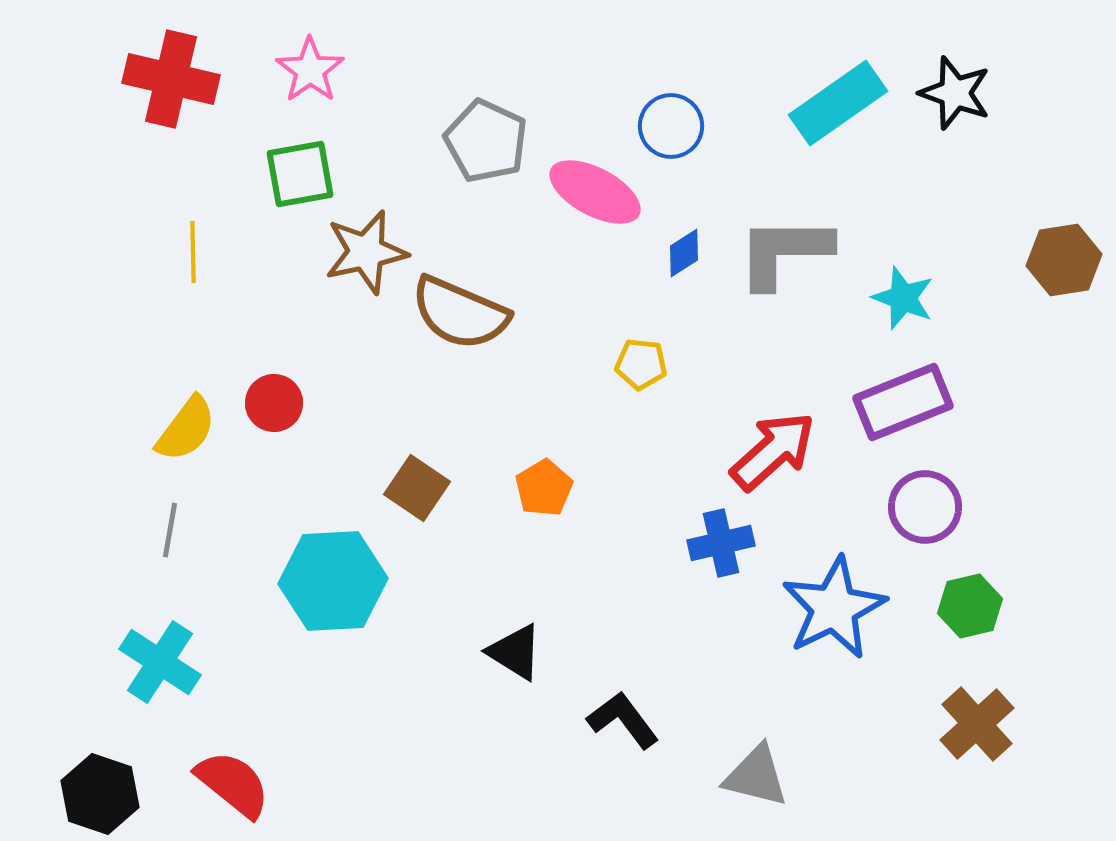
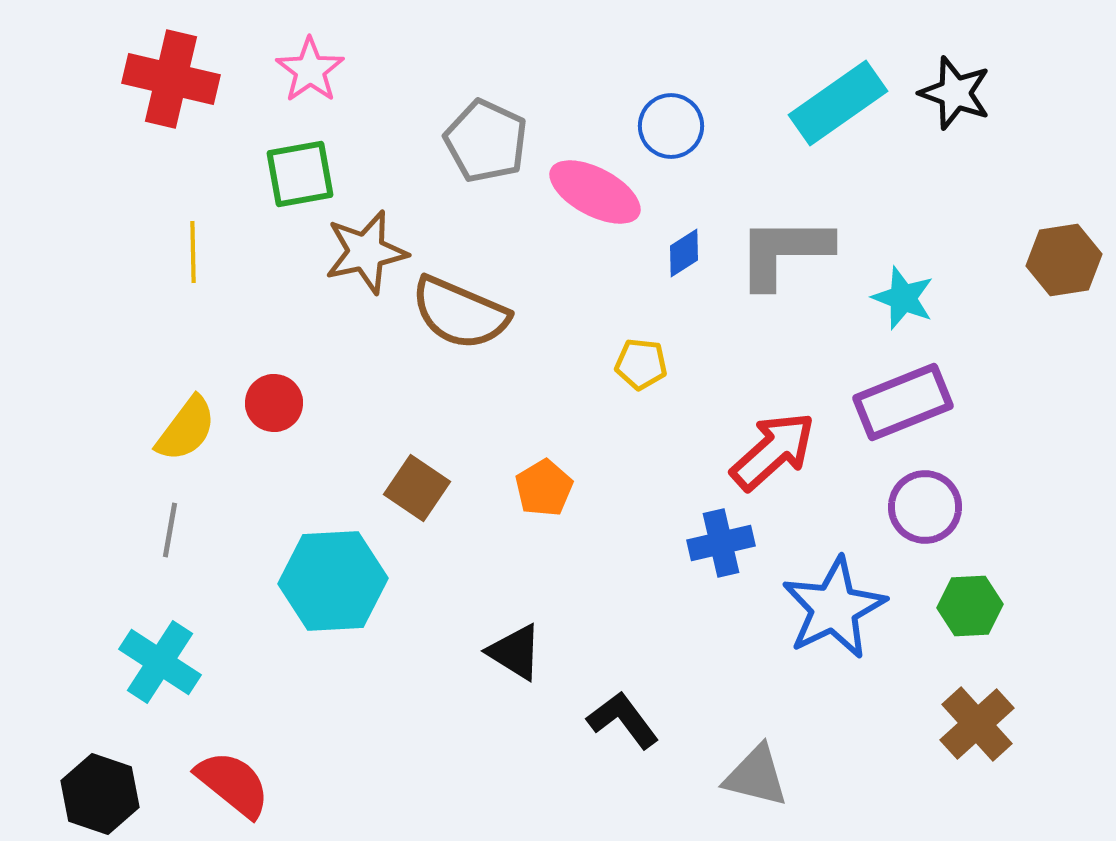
green hexagon: rotated 10 degrees clockwise
